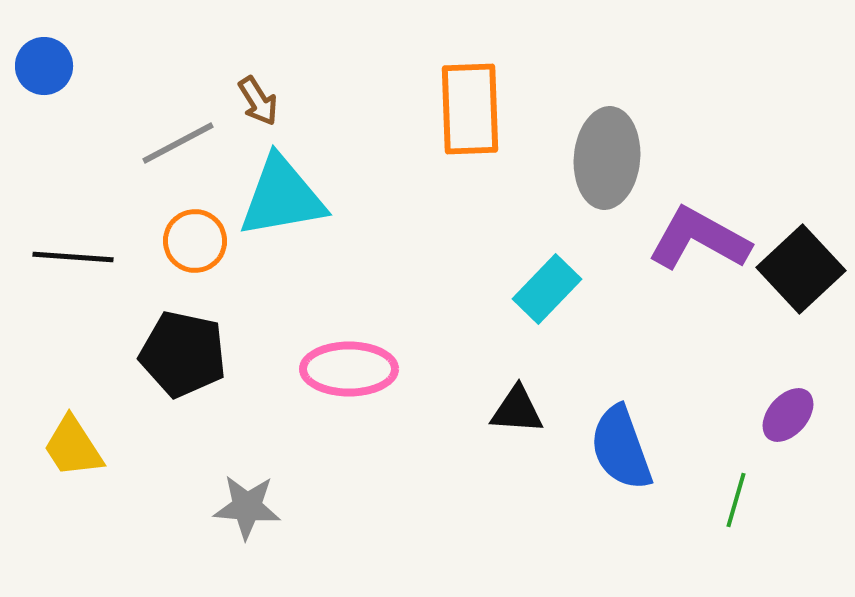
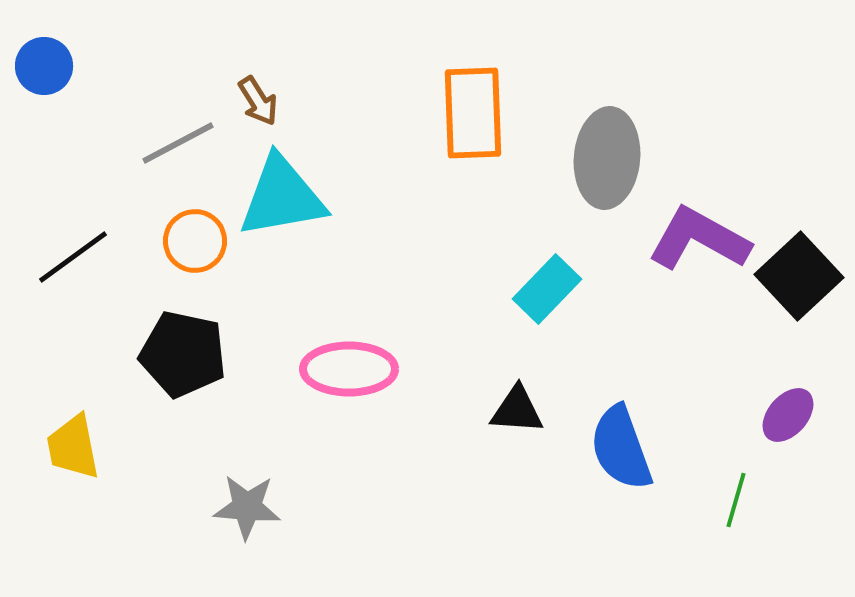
orange rectangle: moved 3 px right, 4 px down
black line: rotated 40 degrees counterclockwise
black square: moved 2 px left, 7 px down
yellow trapezoid: rotated 22 degrees clockwise
